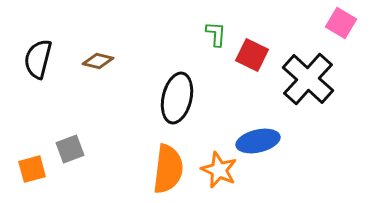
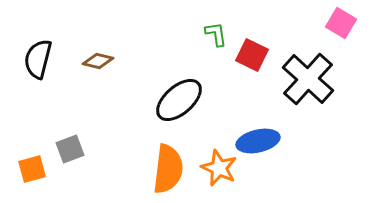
green L-shape: rotated 12 degrees counterclockwise
black ellipse: moved 2 px right, 2 px down; rotated 36 degrees clockwise
orange star: moved 2 px up
